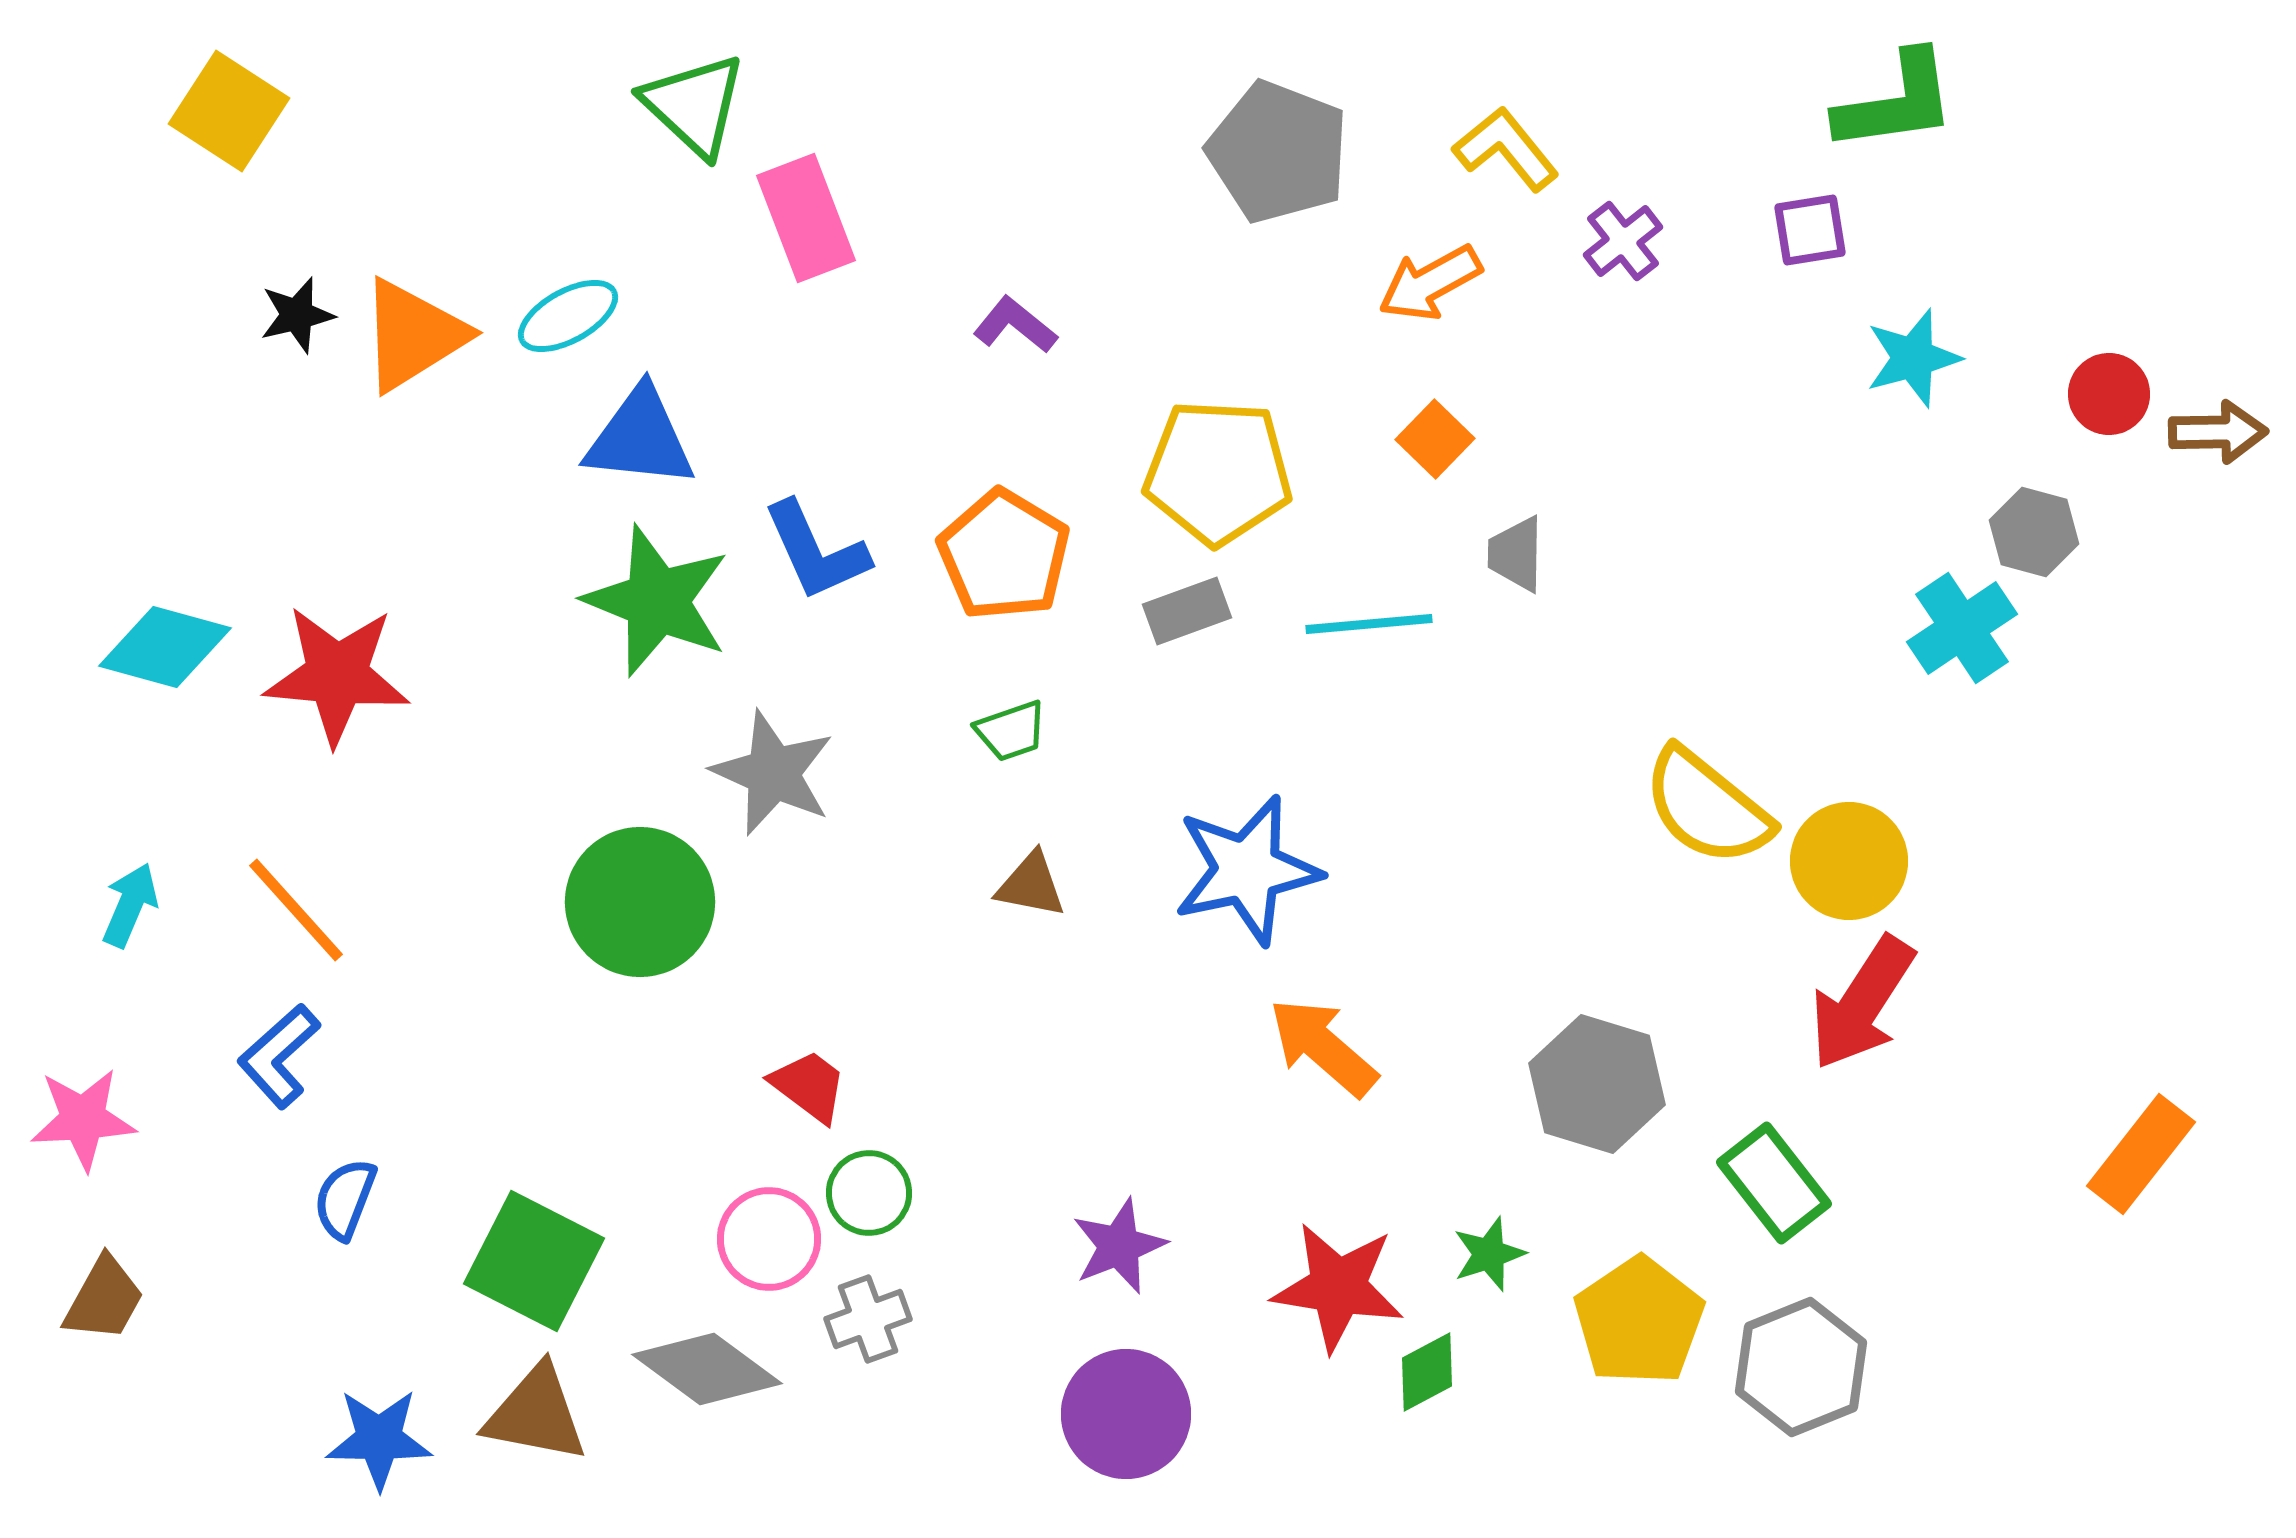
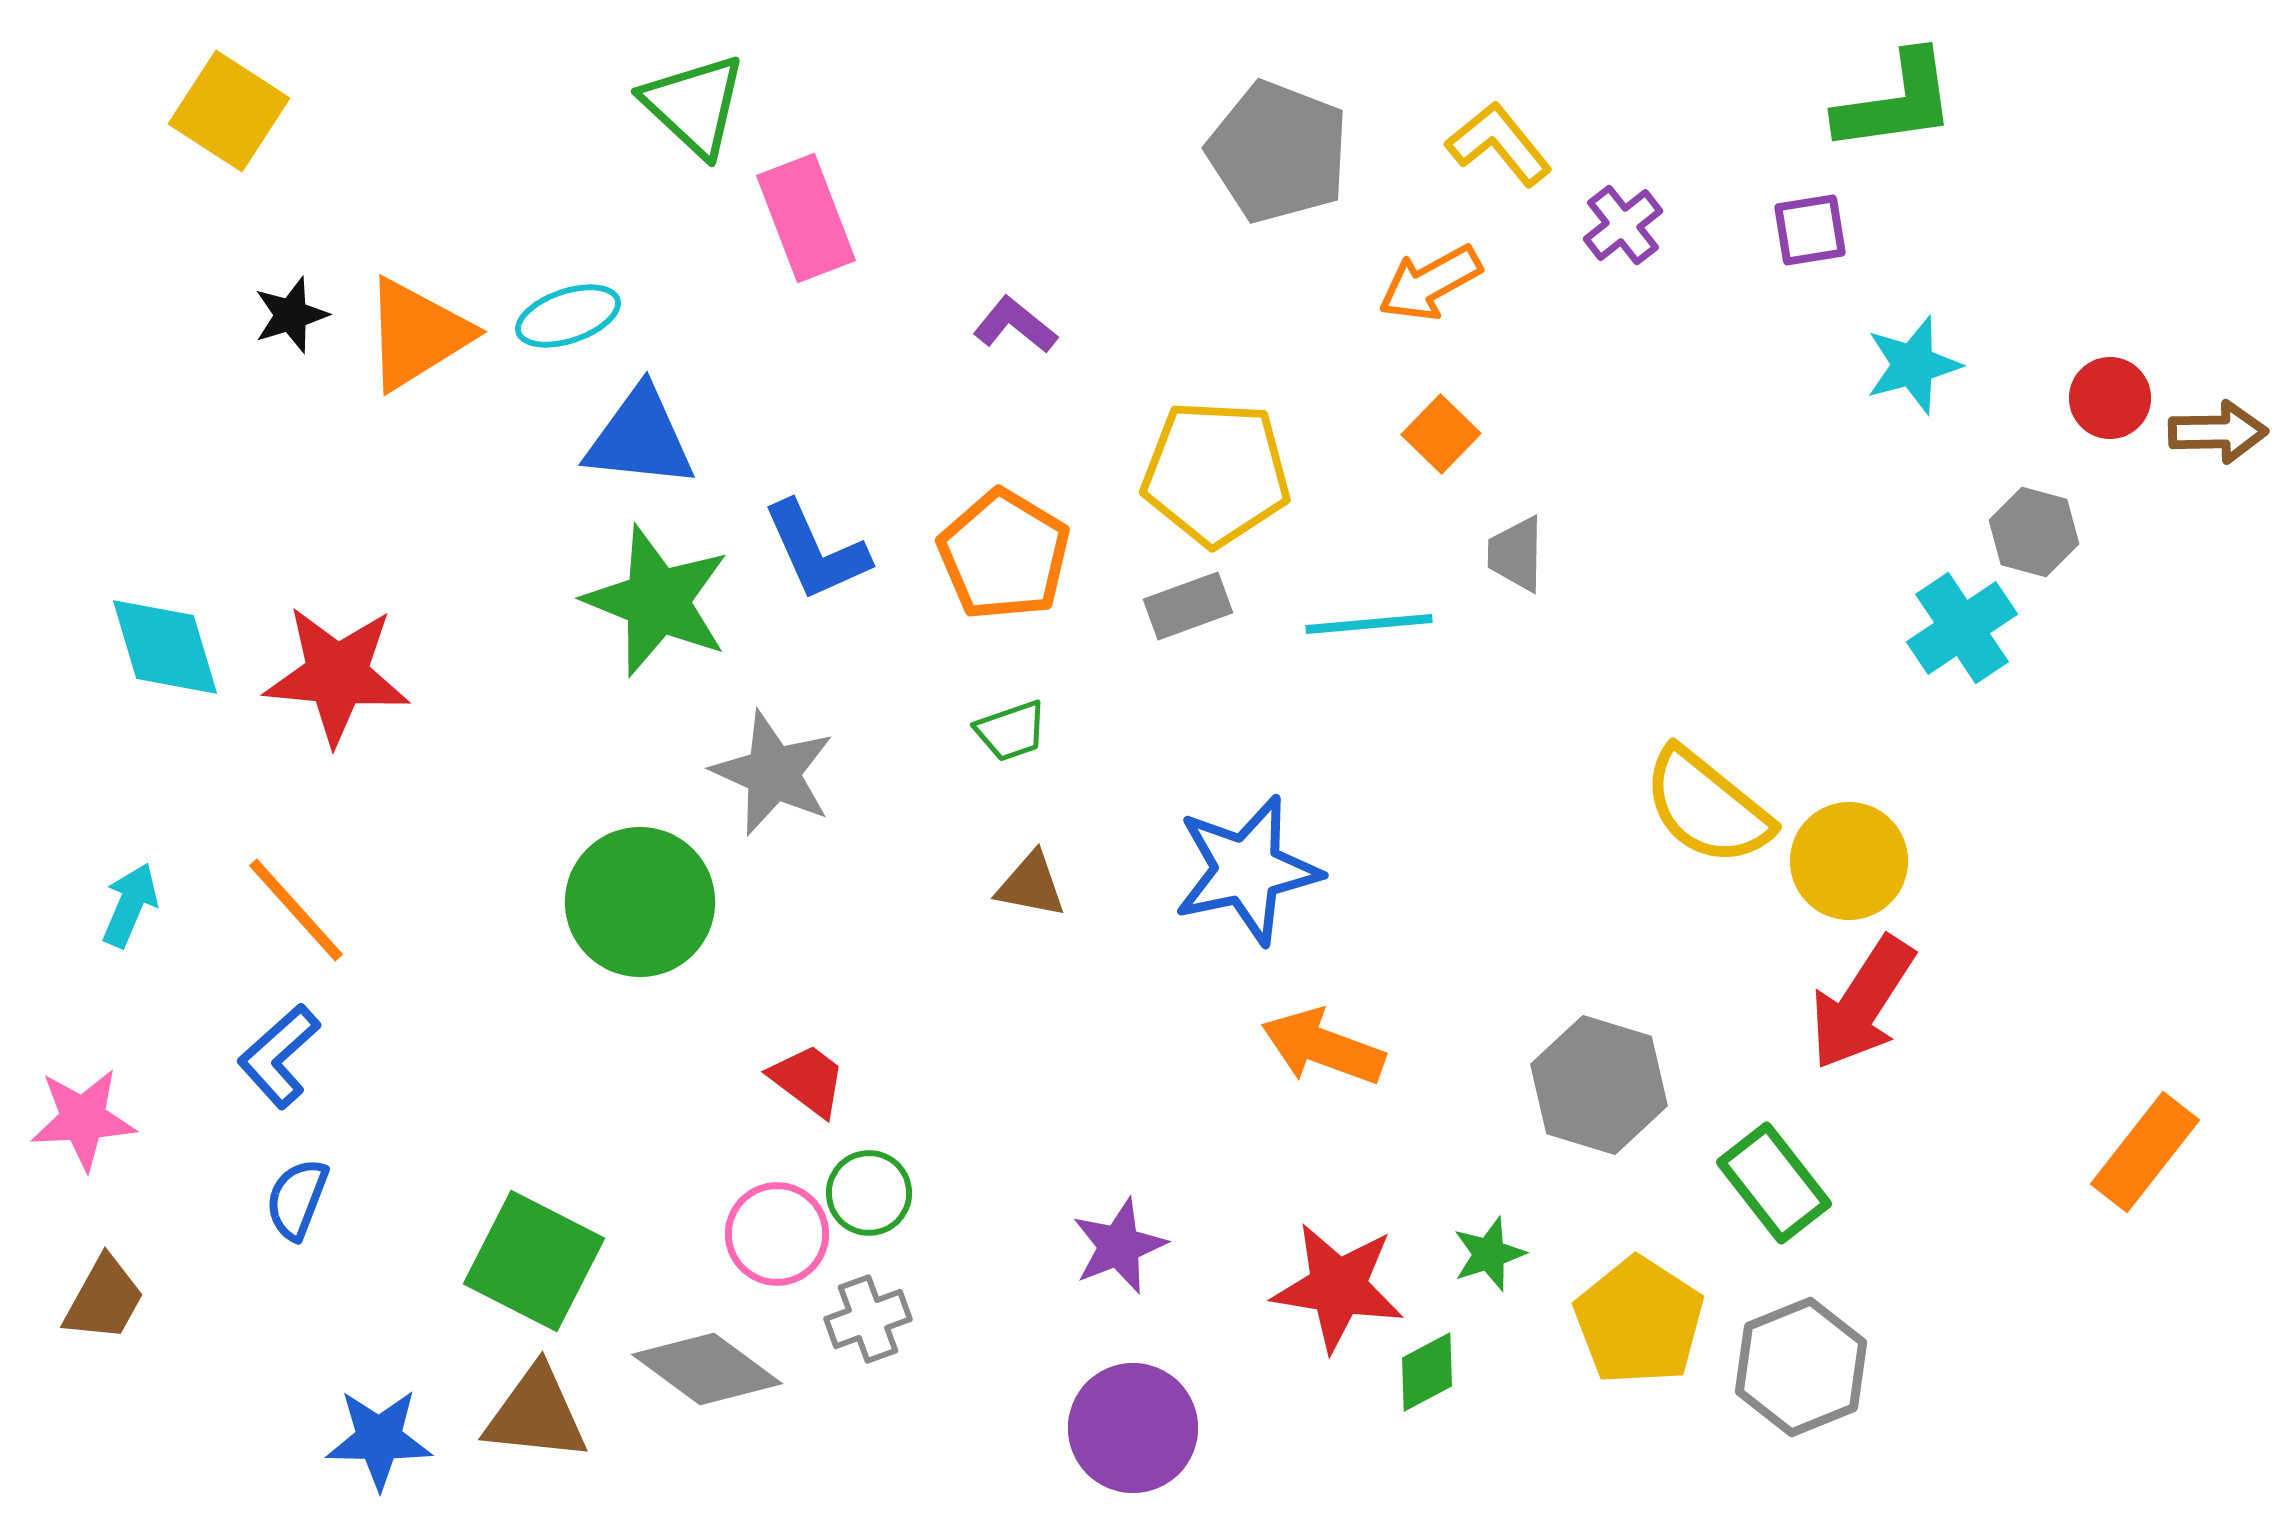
yellow L-shape at (1506, 149): moved 7 px left, 5 px up
purple cross at (1623, 241): moved 16 px up
black star at (297, 315): moved 6 px left; rotated 4 degrees counterclockwise
cyan ellipse at (568, 316): rotated 10 degrees clockwise
orange triangle at (413, 335): moved 4 px right, 1 px up
cyan star at (1913, 358): moved 7 px down
red circle at (2109, 394): moved 1 px right, 4 px down
orange square at (1435, 439): moved 6 px right, 5 px up
yellow pentagon at (1218, 472): moved 2 px left, 1 px down
gray rectangle at (1187, 611): moved 1 px right, 5 px up
cyan diamond at (165, 647): rotated 58 degrees clockwise
orange arrow at (1323, 1047): rotated 21 degrees counterclockwise
gray hexagon at (1597, 1084): moved 2 px right, 1 px down
red trapezoid at (809, 1086): moved 1 px left, 6 px up
orange rectangle at (2141, 1154): moved 4 px right, 2 px up
blue semicircle at (345, 1199): moved 48 px left
pink circle at (769, 1239): moved 8 px right, 5 px up
yellow pentagon at (1639, 1321): rotated 5 degrees counterclockwise
brown triangle at (536, 1414): rotated 5 degrees counterclockwise
purple circle at (1126, 1414): moved 7 px right, 14 px down
